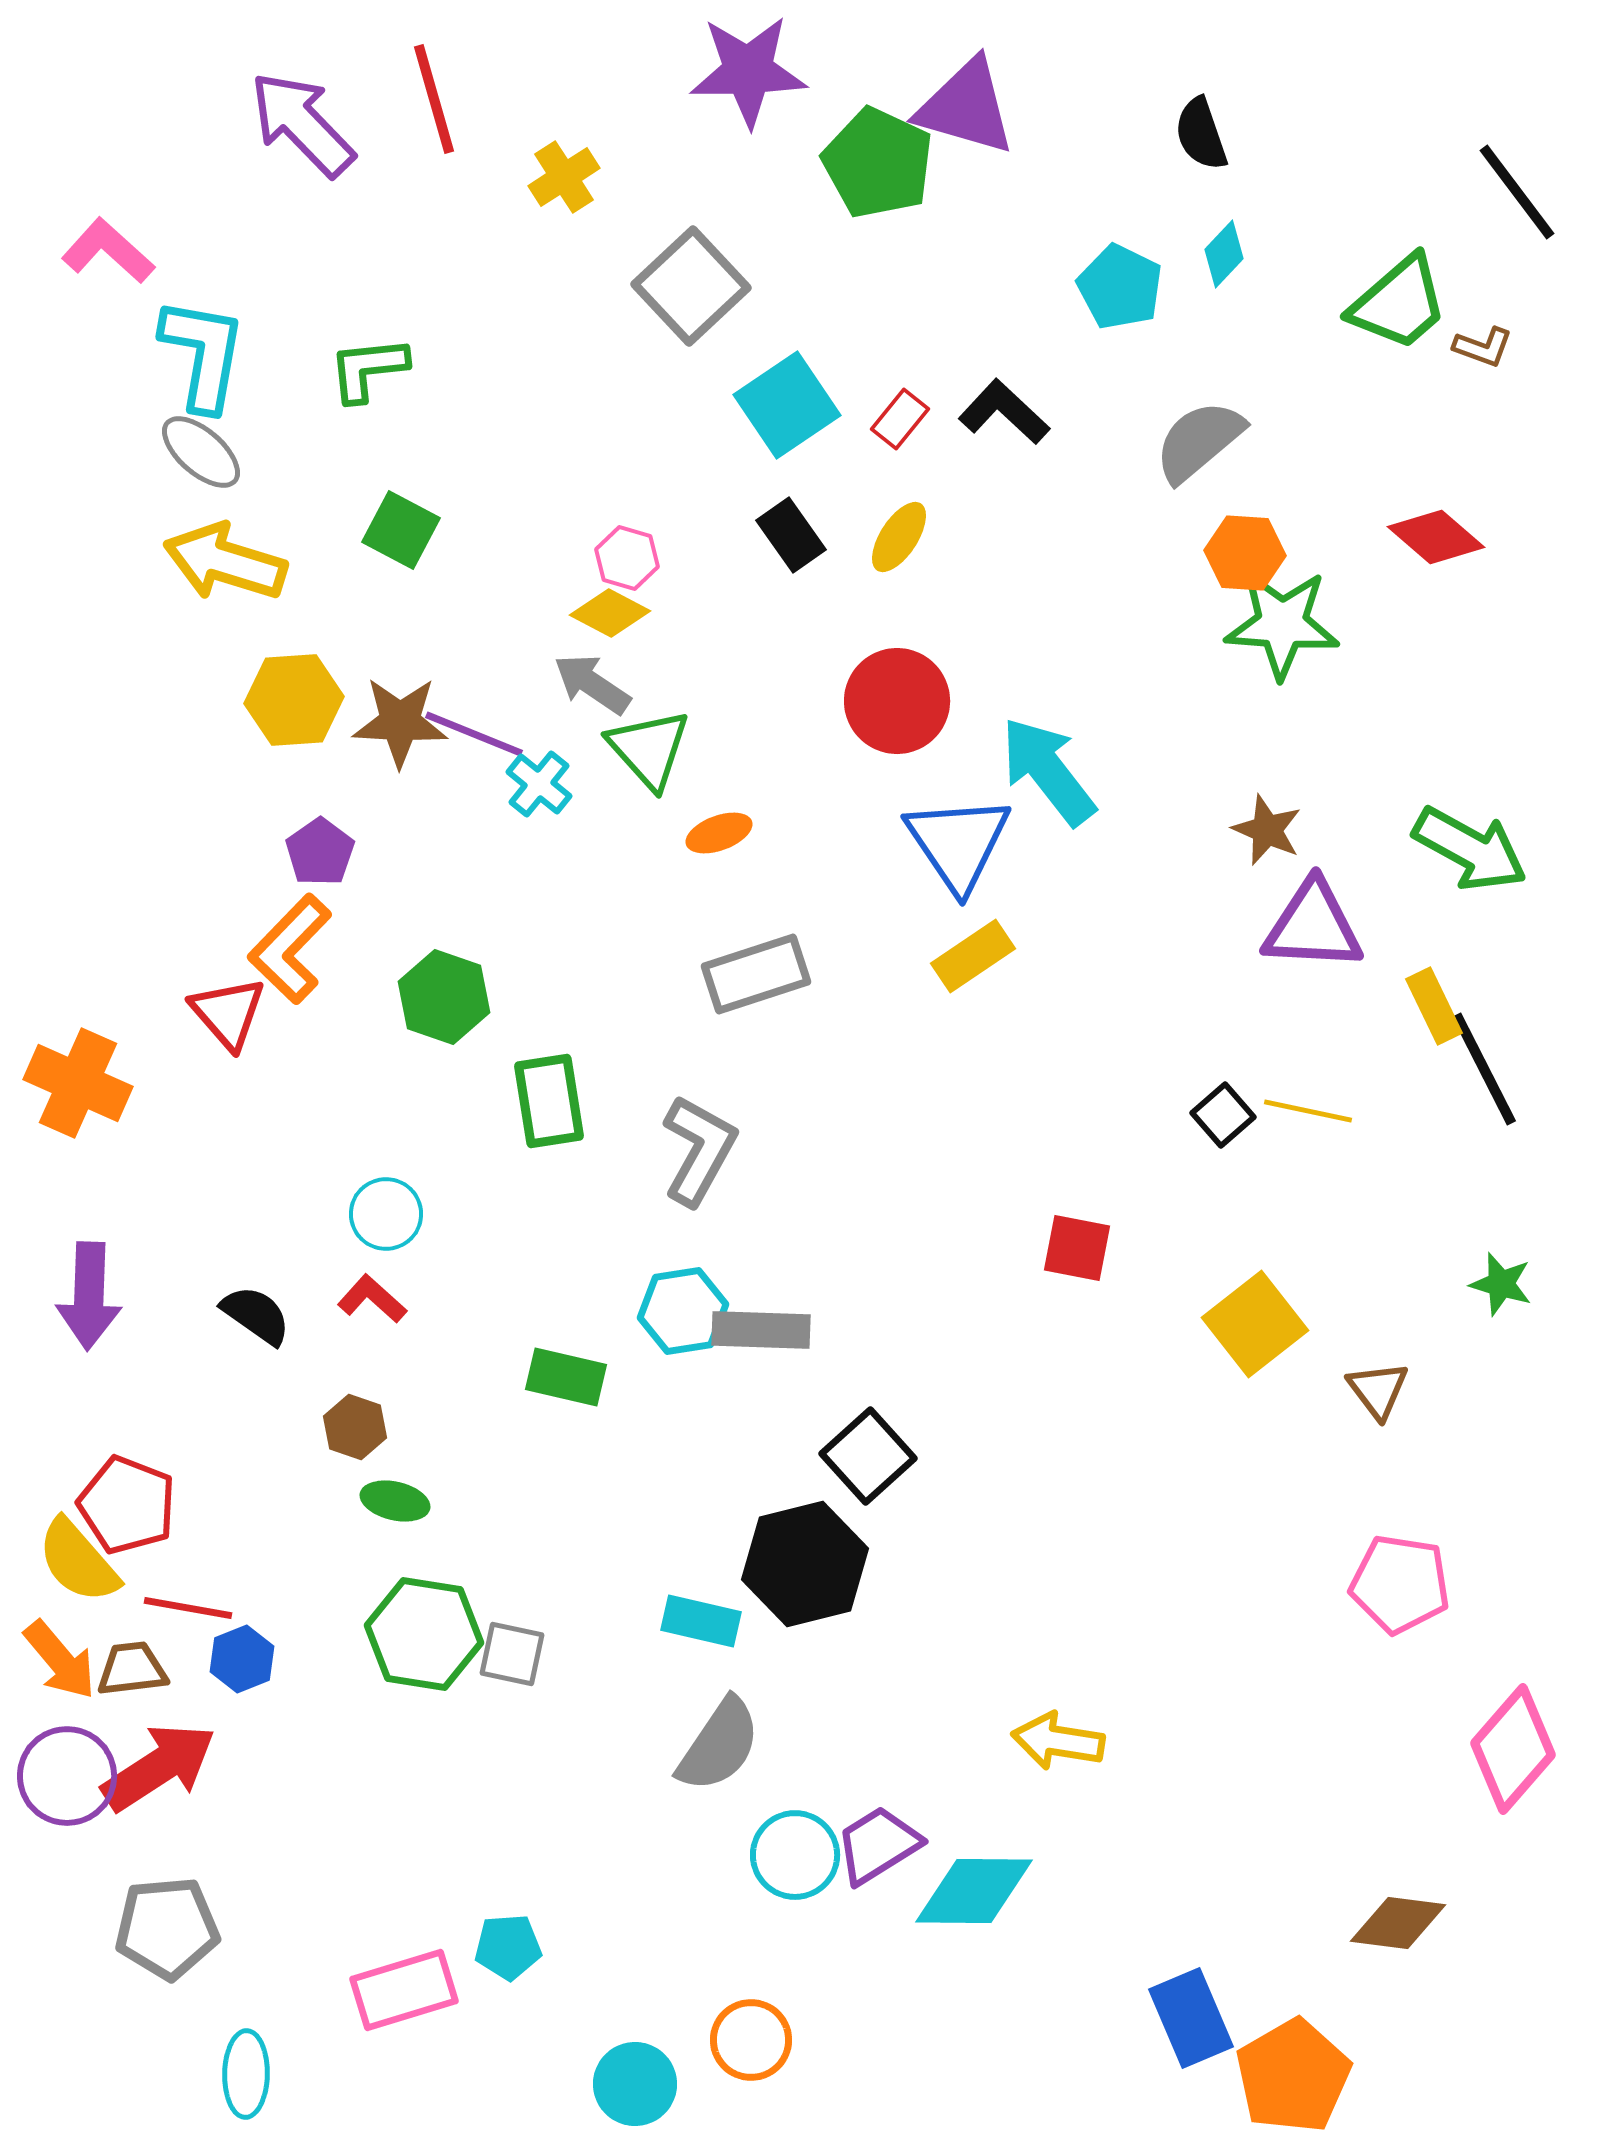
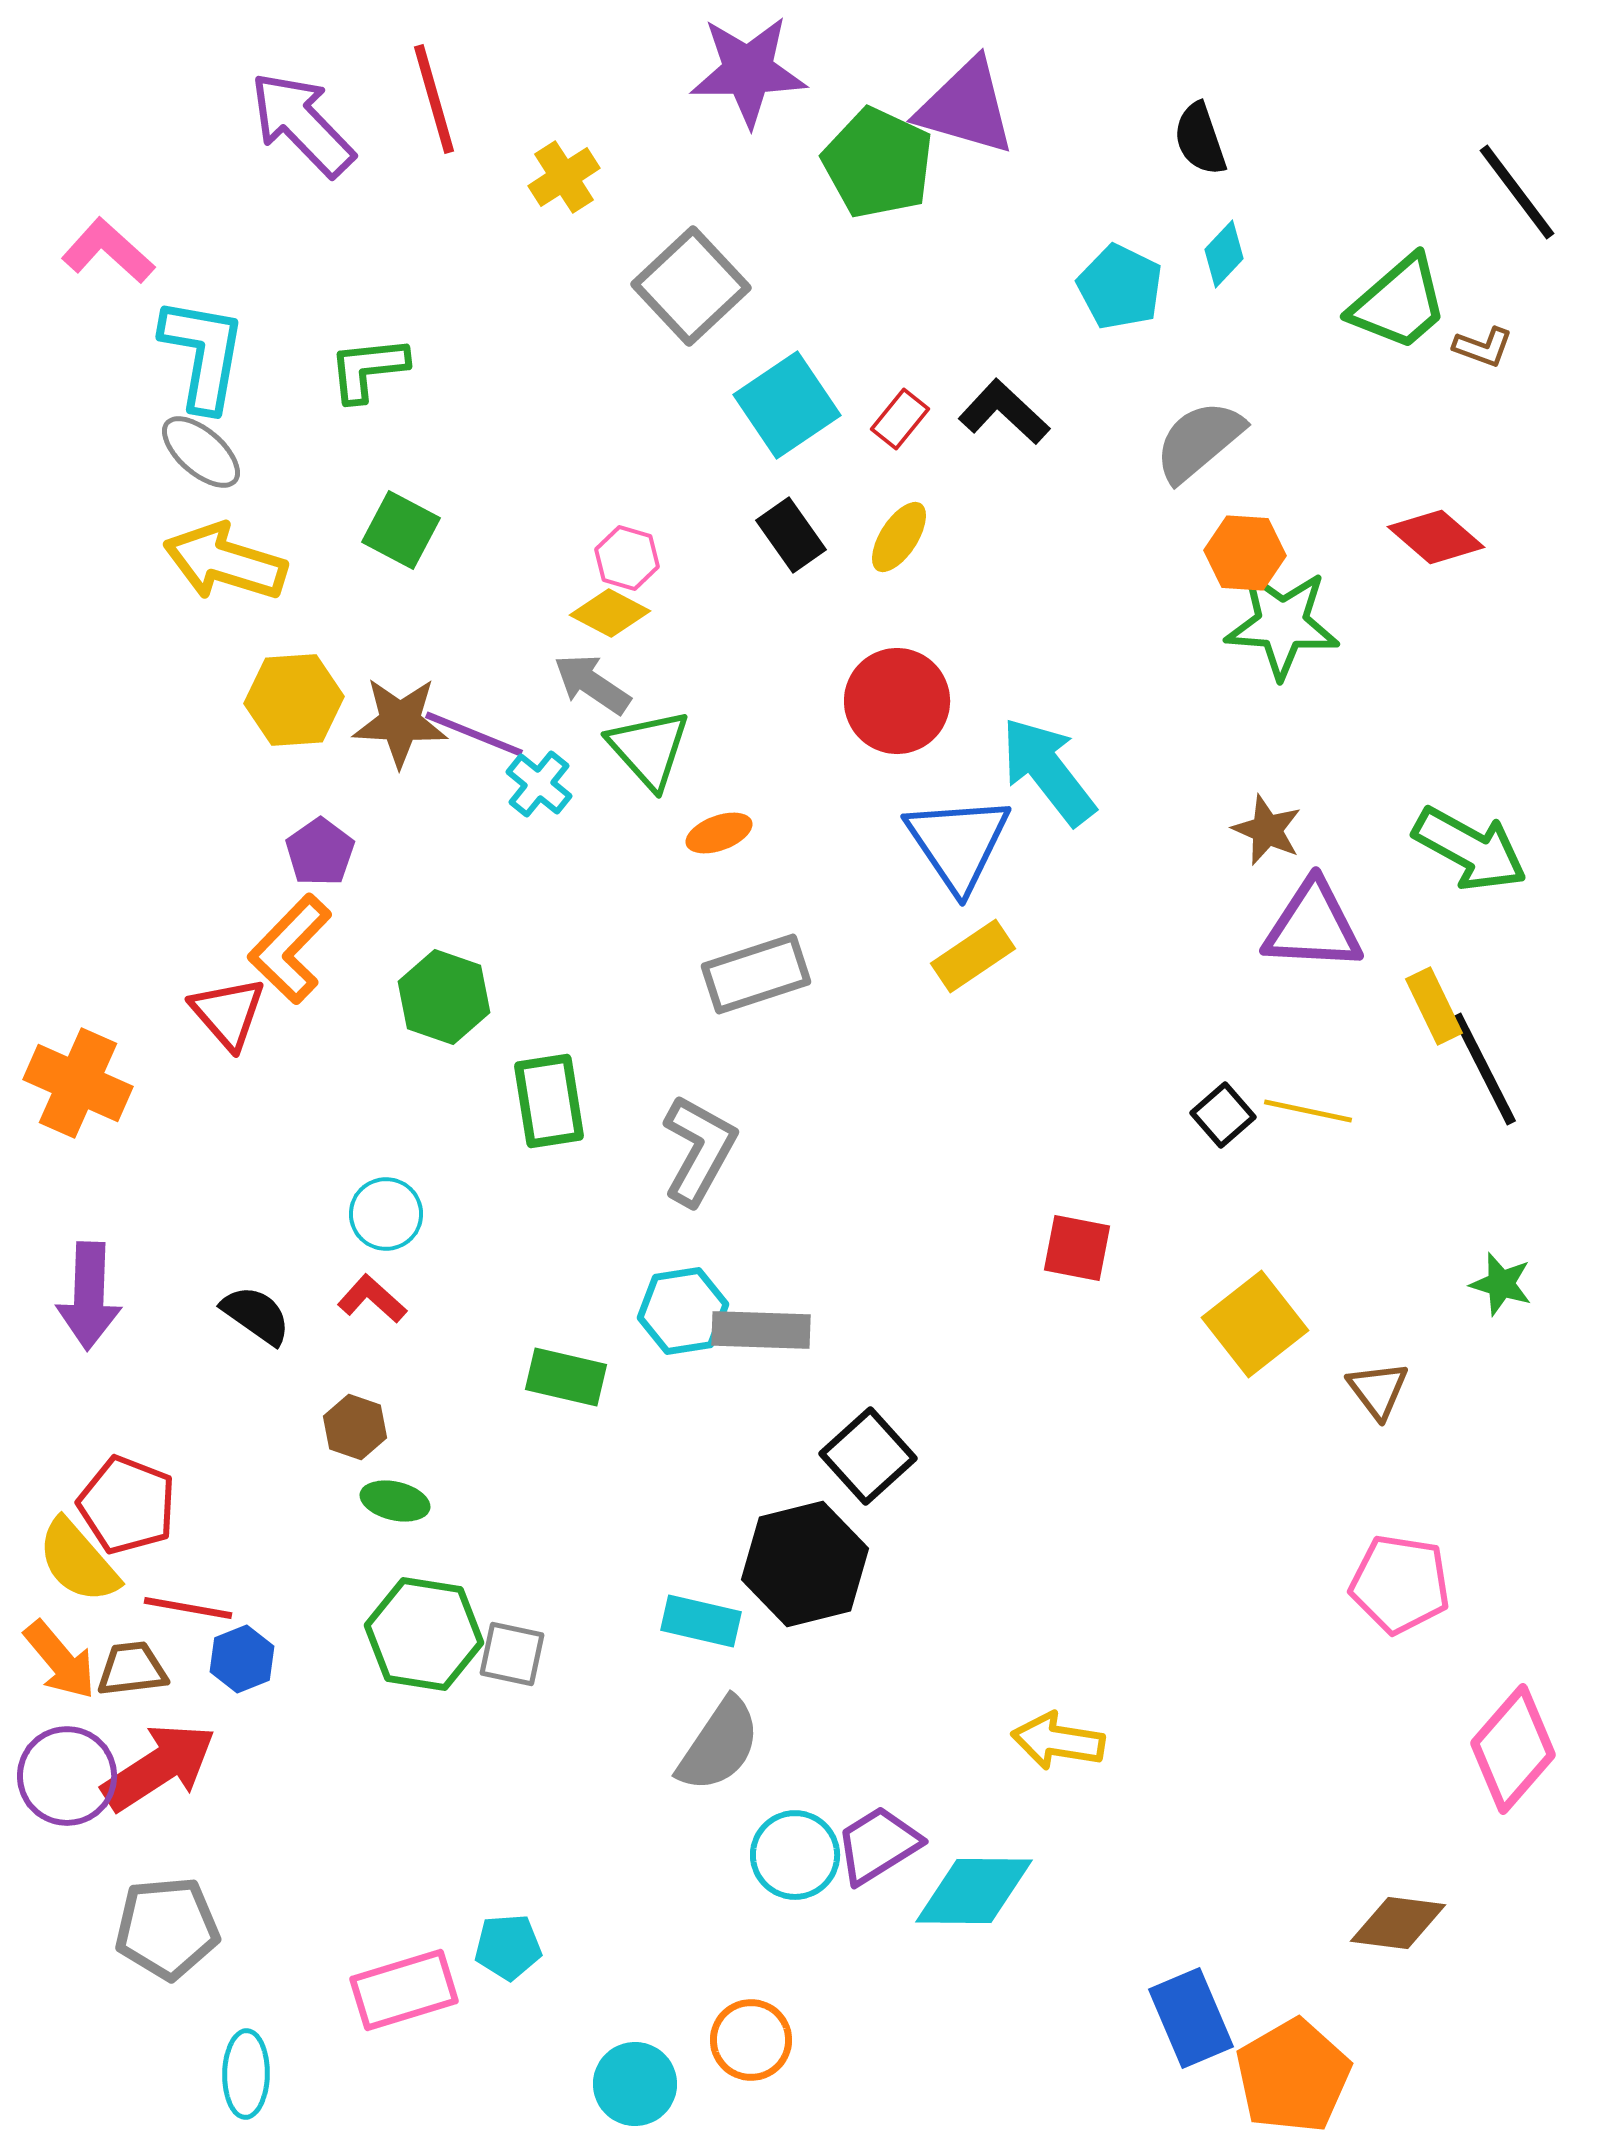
black semicircle at (1201, 134): moved 1 px left, 5 px down
